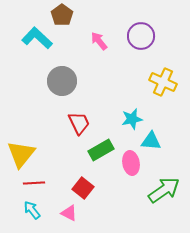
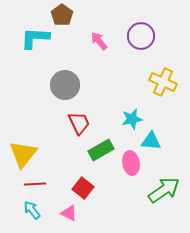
cyan L-shape: moved 2 px left; rotated 40 degrees counterclockwise
gray circle: moved 3 px right, 4 px down
yellow triangle: moved 2 px right
red line: moved 1 px right, 1 px down
